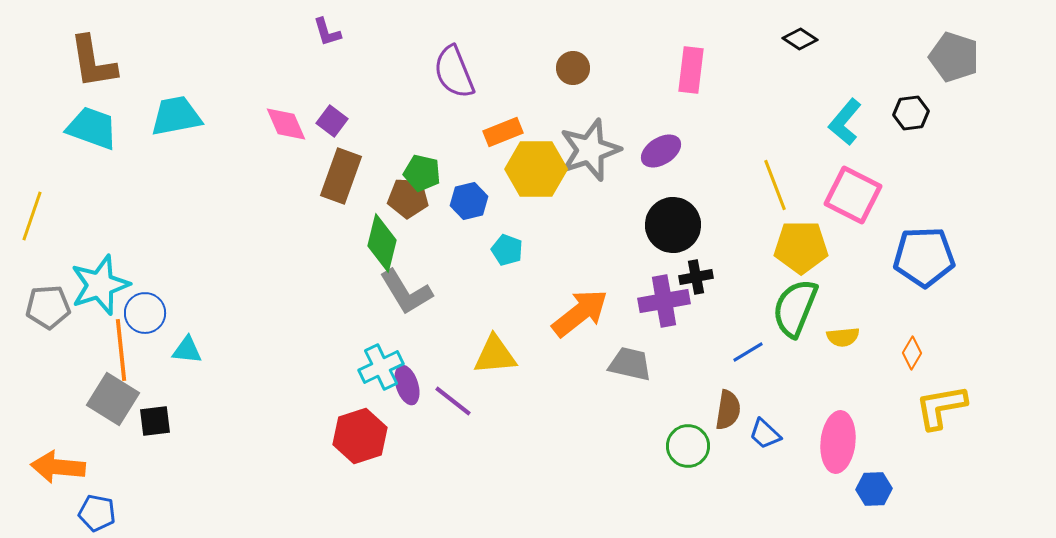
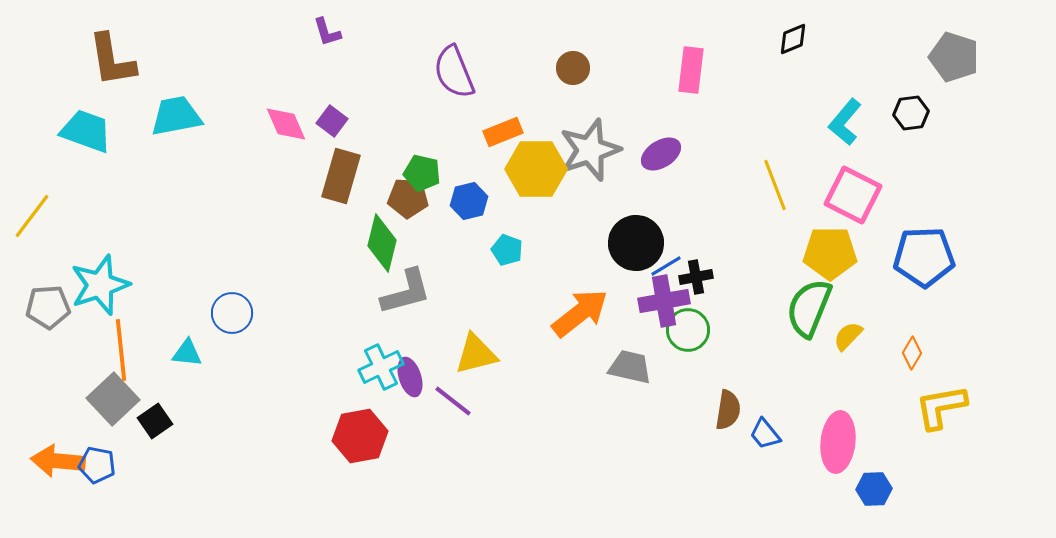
black diamond at (800, 39): moved 7 px left; rotated 56 degrees counterclockwise
brown L-shape at (93, 62): moved 19 px right, 2 px up
cyan trapezoid at (92, 128): moved 6 px left, 3 px down
purple ellipse at (661, 151): moved 3 px down
brown rectangle at (341, 176): rotated 4 degrees counterclockwise
yellow line at (32, 216): rotated 18 degrees clockwise
black circle at (673, 225): moved 37 px left, 18 px down
yellow pentagon at (801, 247): moved 29 px right, 6 px down
gray L-shape at (406, 292): rotated 74 degrees counterclockwise
green semicircle at (795, 308): moved 14 px right
blue circle at (145, 313): moved 87 px right
yellow semicircle at (843, 337): moved 5 px right, 1 px up; rotated 140 degrees clockwise
cyan triangle at (187, 350): moved 3 px down
blue line at (748, 352): moved 82 px left, 86 px up
yellow triangle at (495, 355): moved 19 px left, 1 px up; rotated 9 degrees counterclockwise
gray trapezoid at (630, 364): moved 3 px down
purple ellipse at (407, 385): moved 3 px right, 8 px up
gray square at (113, 399): rotated 15 degrees clockwise
black square at (155, 421): rotated 28 degrees counterclockwise
blue trapezoid at (765, 434): rotated 8 degrees clockwise
red hexagon at (360, 436): rotated 8 degrees clockwise
green circle at (688, 446): moved 116 px up
orange arrow at (58, 467): moved 6 px up
blue pentagon at (97, 513): moved 48 px up
